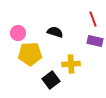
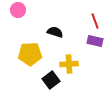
red line: moved 2 px right, 2 px down
pink circle: moved 23 px up
yellow cross: moved 2 px left
